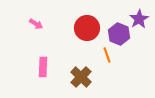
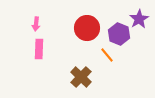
pink arrow: rotated 64 degrees clockwise
orange line: rotated 21 degrees counterclockwise
pink rectangle: moved 4 px left, 18 px up
